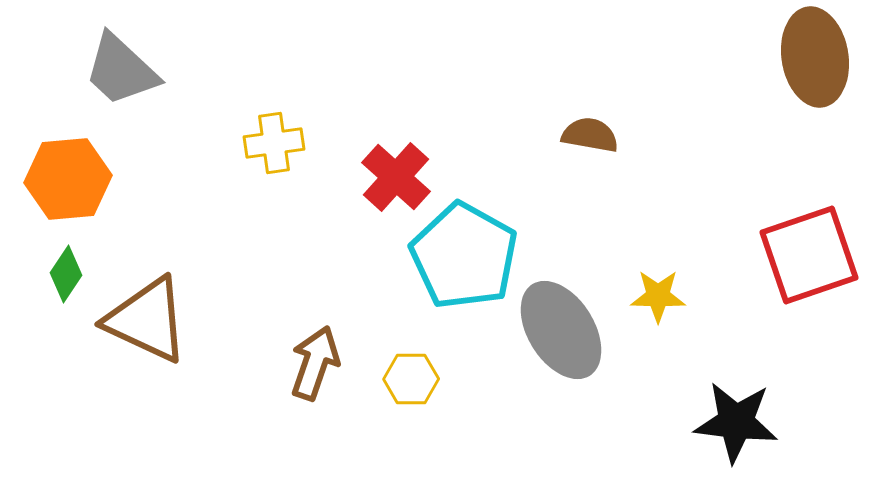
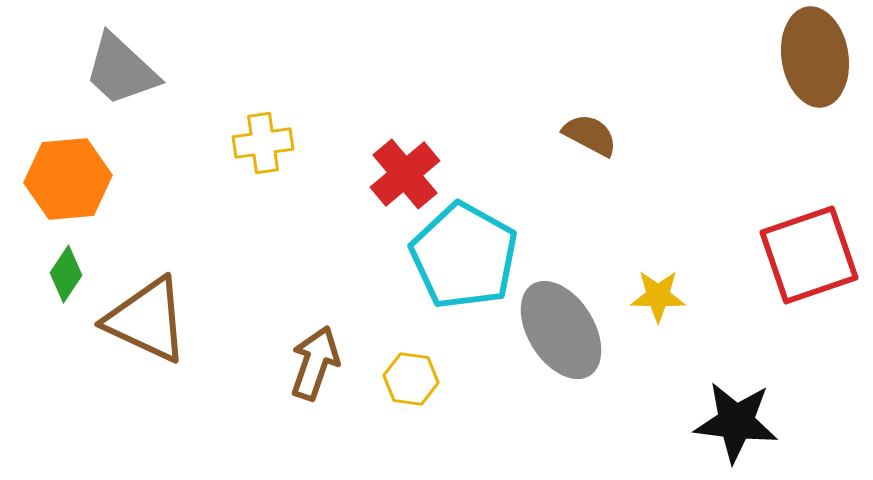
brown semicircle: rotated 18 degrees clockwise
yellow cross: moved 11 px left
red cross: moved 9 px right, 3 px up; rotated 8 degrees clockwise
yellow hexagon: rotated 8 degrees clockwise
